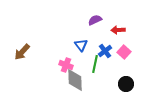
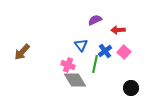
pink cross: moved 2 px right
gray diamond: rotated 30 degrees counterclockwise
black circle: moved 5 px right, 4 px down
